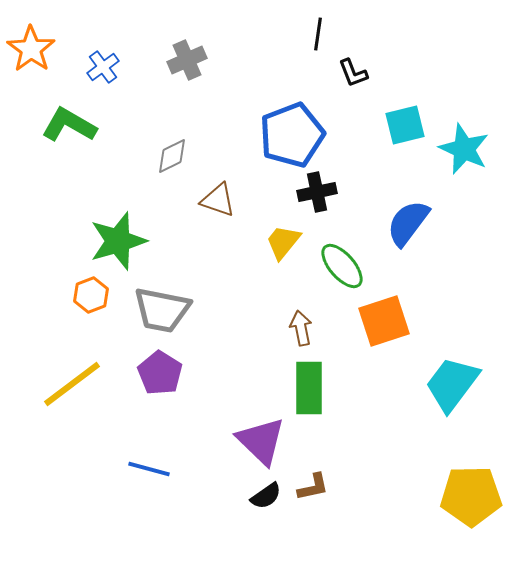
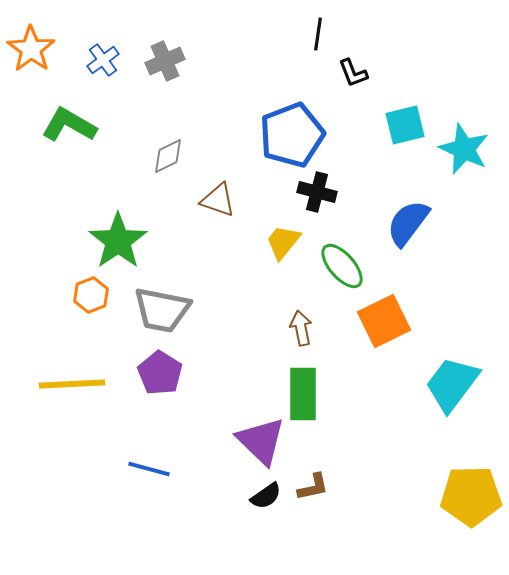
gray cross: moved 22 px left, 1 px down
blue cross: moved 7 px up
gray diamond: moved 4 px left
black cross: rotated 27 degrees clockwise
green star: rotated 18 degrees counterclockwise
orange square: rotated 8 degrees counterclockwise
yellow line: rotated 34 degrees clockwise
green rectangle: moved 6 px left, 6 px down
